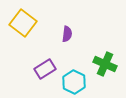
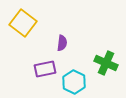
purple semicircle: moved 5 px left, 9 px down
green cross: moved 1 px right, 1 px up
purple rectangle: rotated 20 degrees clockwise
